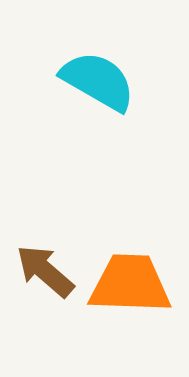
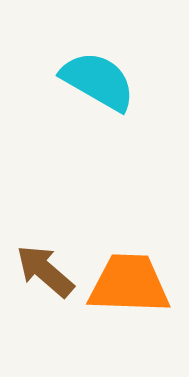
orange trapezoid: moved 1 px left
